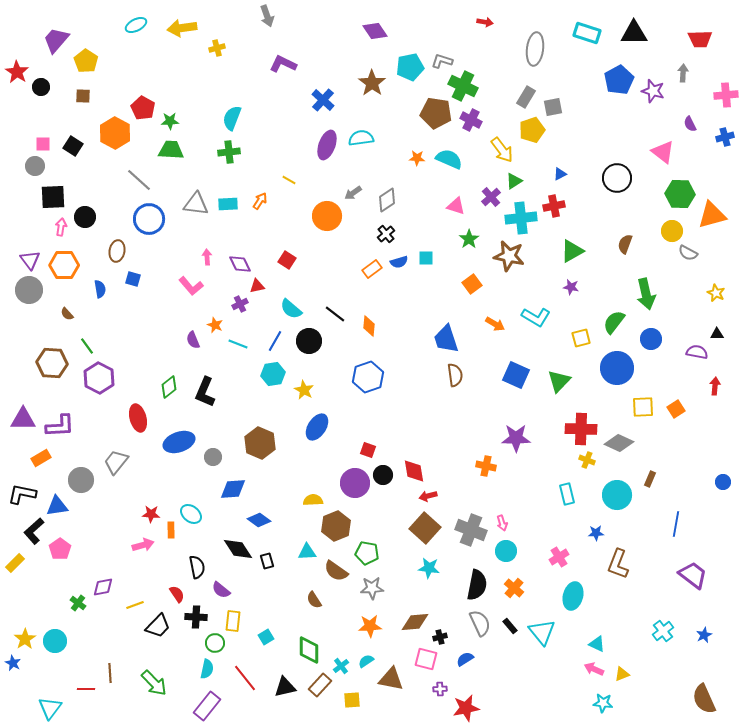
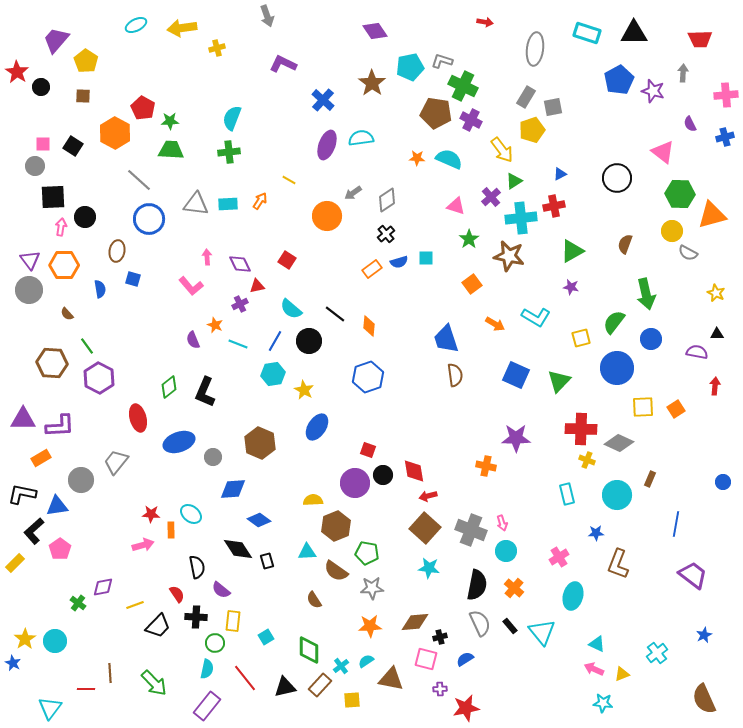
cyan cross at (663, 631): moved 6 px left, 22 px down
